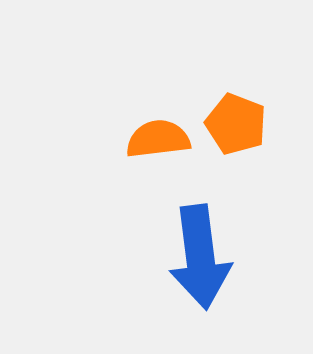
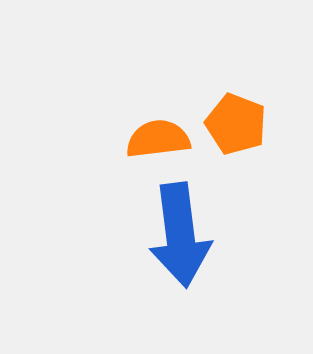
blue arrow: moved 20 px left, 22 px up
